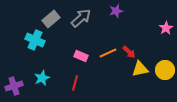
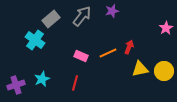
purple star: moved 4 px left
gray arrow: moved 1 px right, 2 px up; rotated 10 degrees counterclockwise
cyan cross: rotated 12 degrees clockwise
red arrow: moved 5 px up; rotated 112 degrees counterclockwise
yellow circle: moved 1 px left, 1 px down
cyan star: moved 1 px down
purple cross: moved 2 px right, 1 px up
